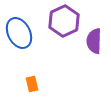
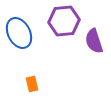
purple hexagon: rotated 20 degrees clockwise
purple semicircle: rotated 20 degrees counterclockwise
